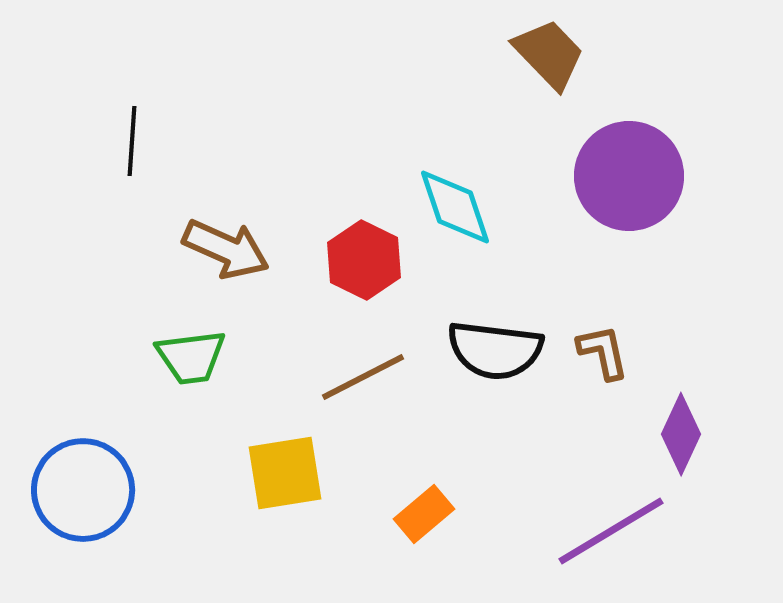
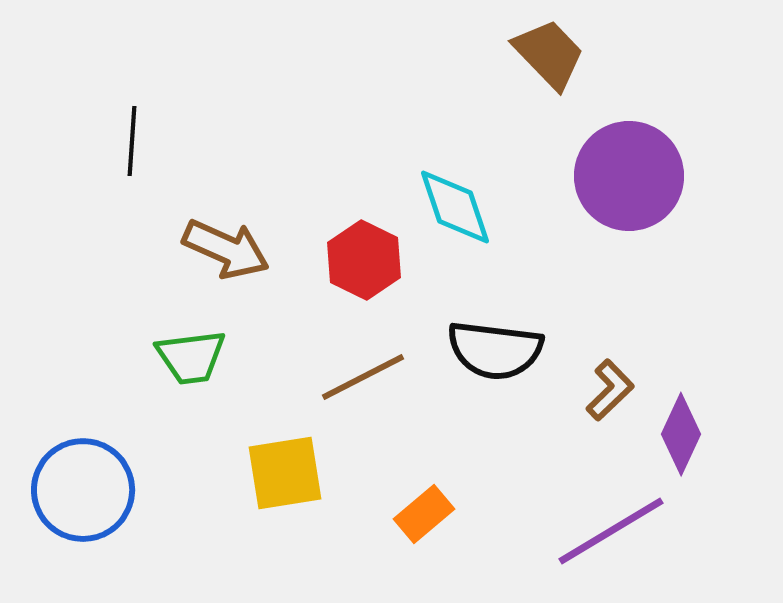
brown L-shape: moved 7 px right, 38 px down; rotated 58 degrees clockwise
